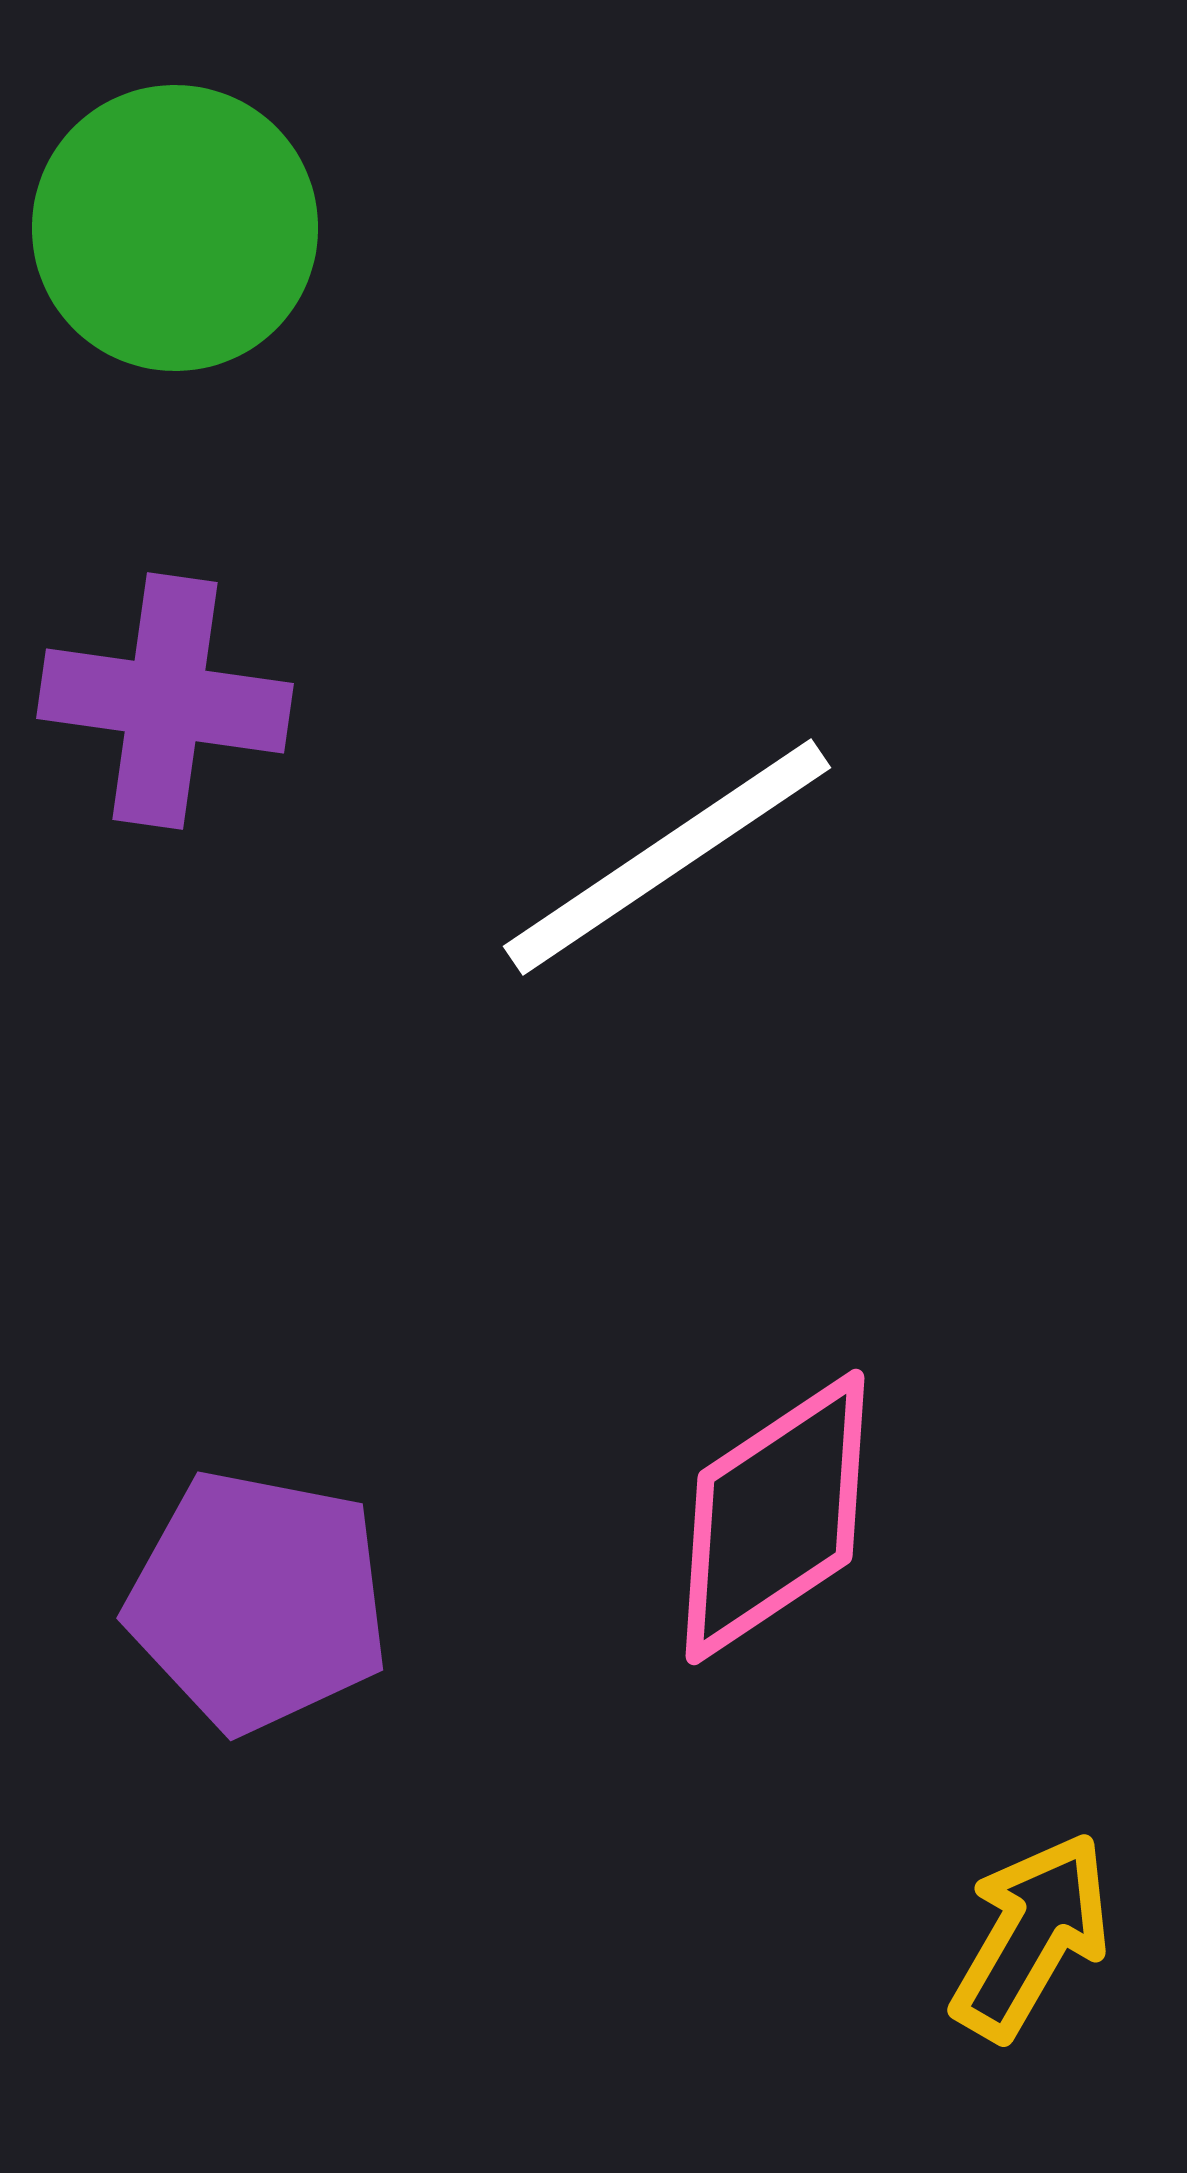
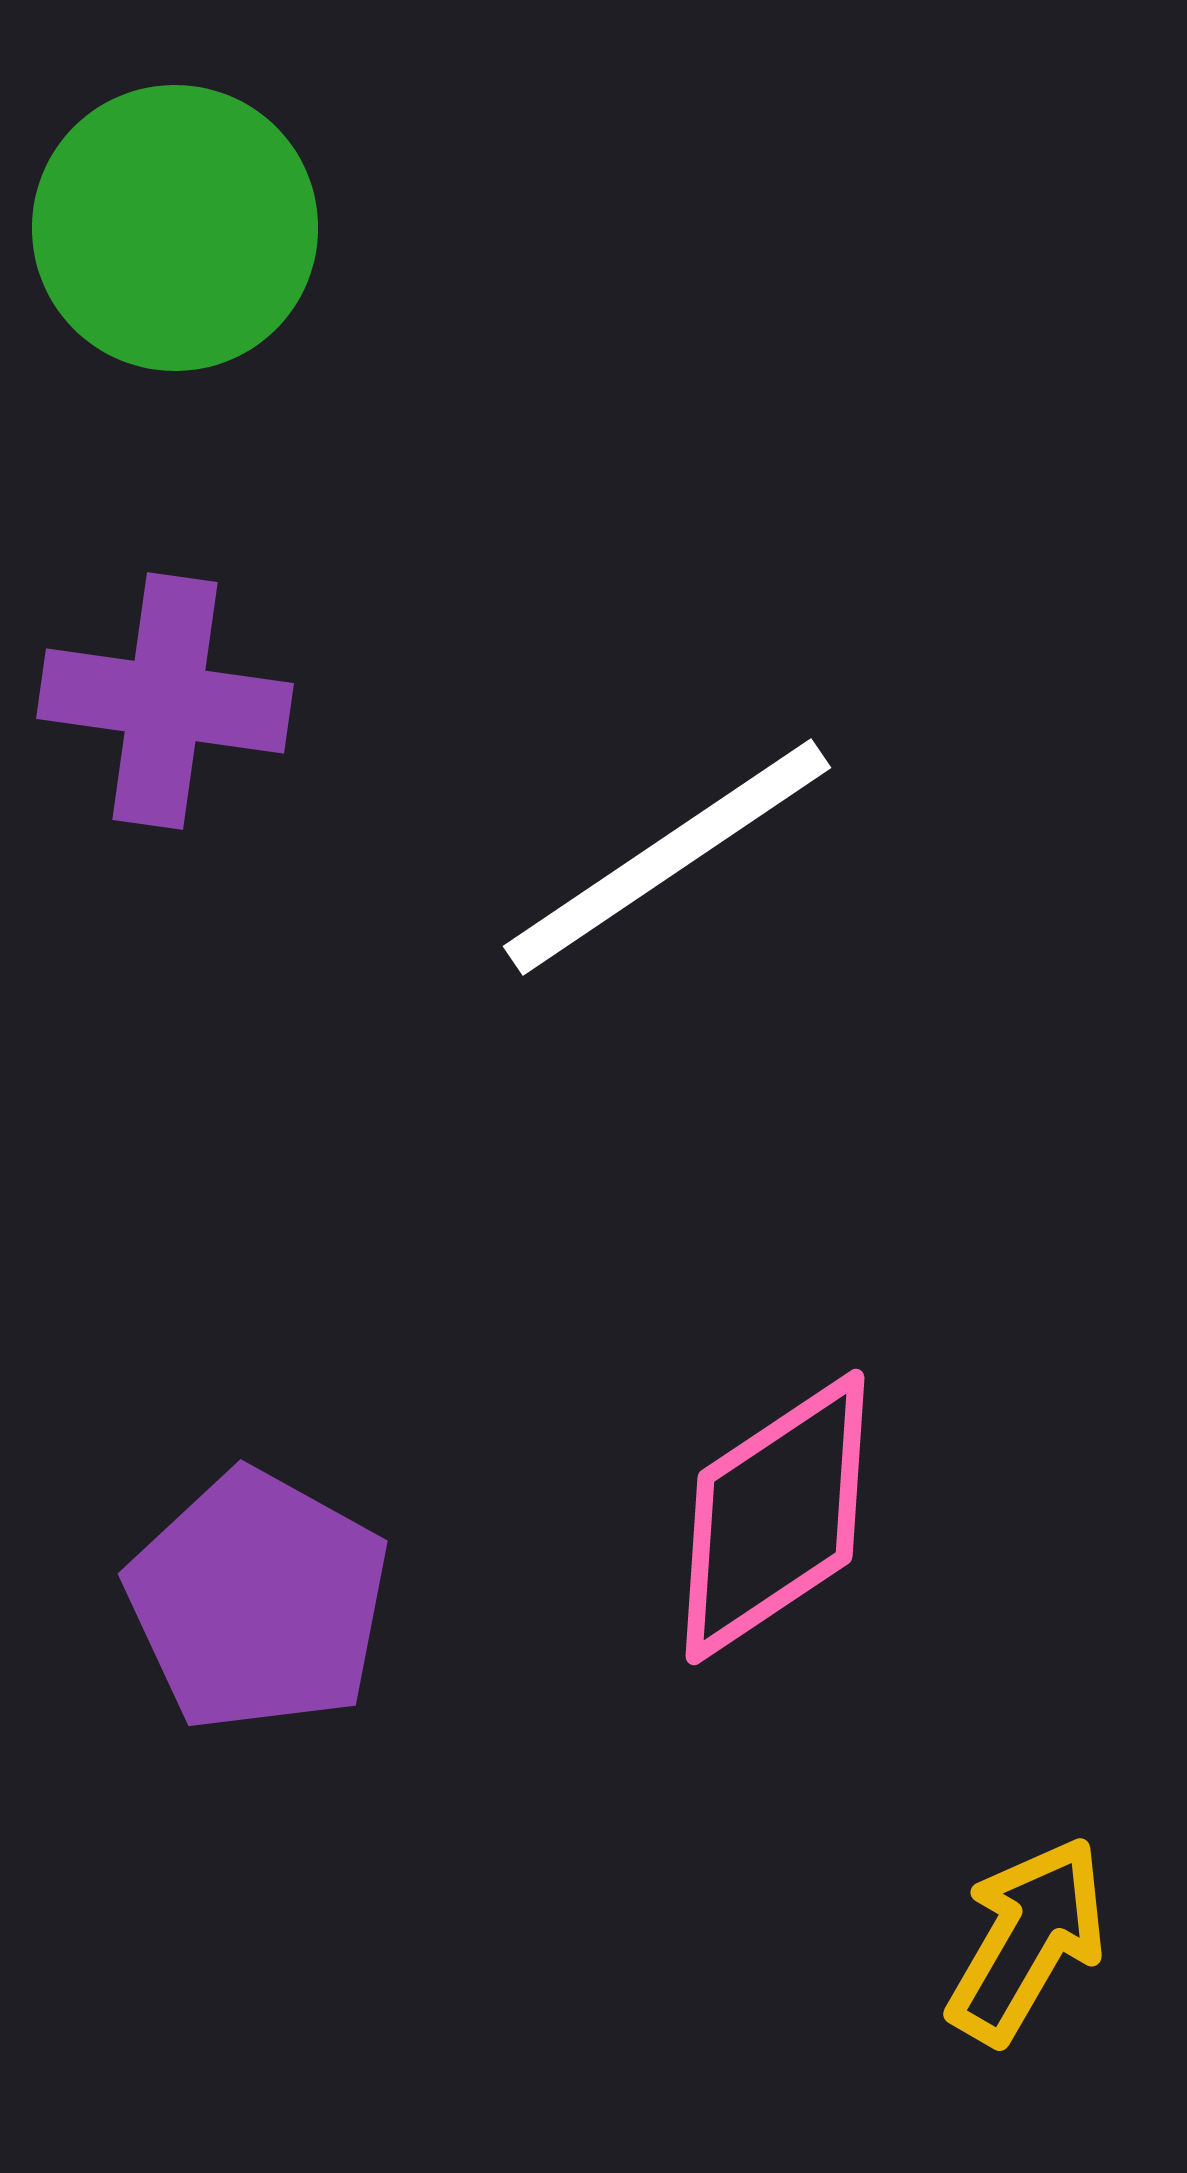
purple pentagon: rotated 18 degrees clockwise
yellow arrow: moved 4 px left, 4 px down
